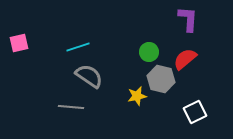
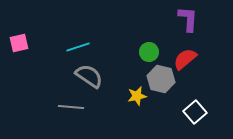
white square: rotated 15 degrees counterclockwise
